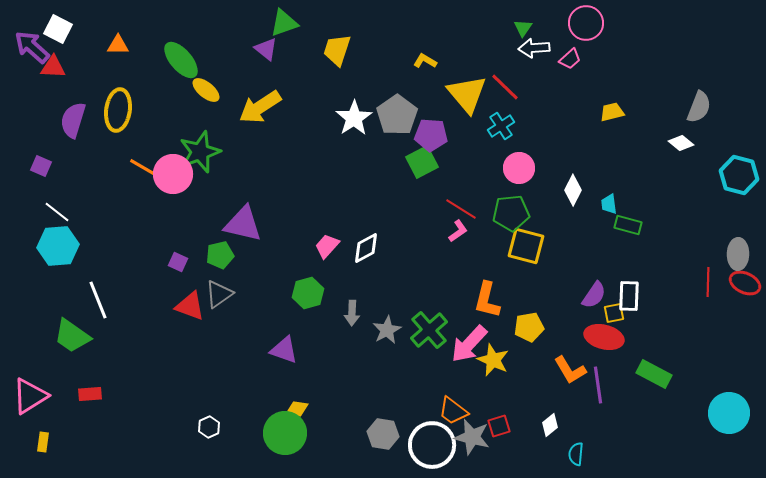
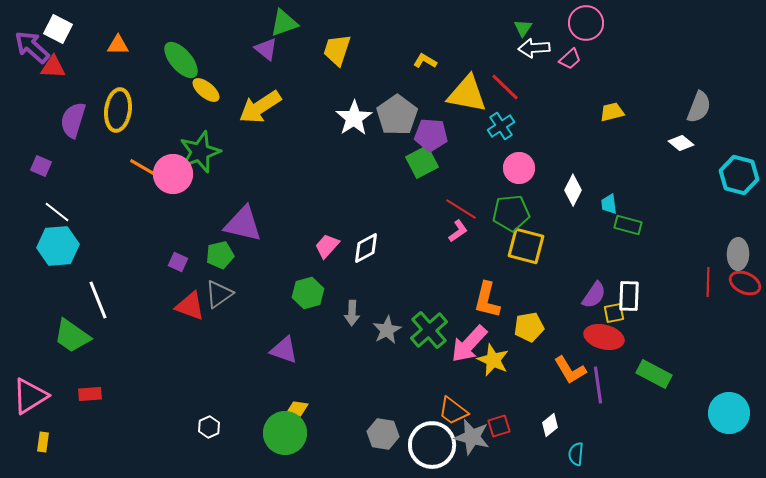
yellow triangle at (467, 94): rotated 39 degrees counterclockwise
